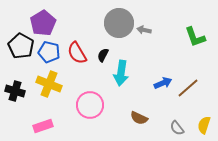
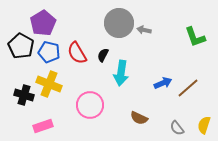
black cross: moved 9 px right, 4 px down
